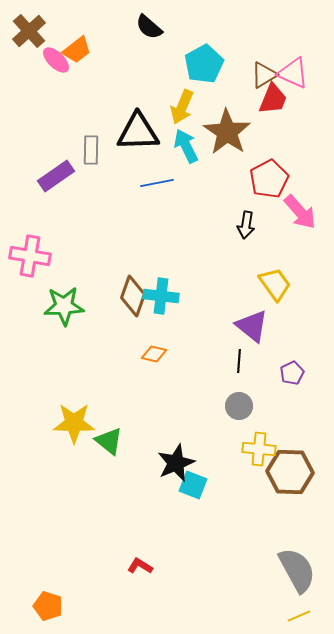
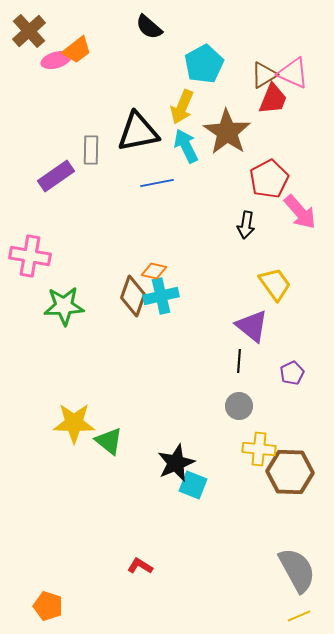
pink ellipse: rotated 60 degrees counterclockwise
black triangle: rotated 9 degrees counterclockwise
cyan cross: rotated 20 degrees counterclockwise
orange diamond: moved 83 px up
